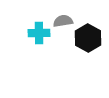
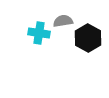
cyan cross: rotated 10 degrees clockwise
